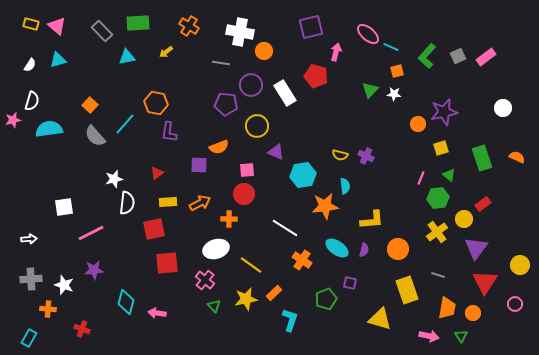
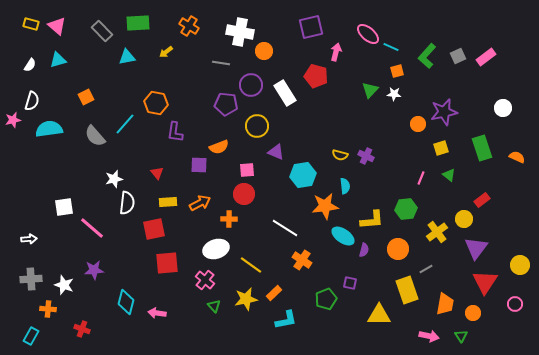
orange square at (90, 105): moved 4 px left, 8 px up; rotated 21 degrees clockwise
purple L-shape at (169, 132): moved 6 px right
green rectangle at (482, 158): moved 10 px up
red triangle at (157, 173): rotated 32 degrees counterclockwise
green hexagon at (438, 198): moved 32 px left, 11 px down
red rectangle at (483, 204): moved 1 px left, 4 px up
pink line at (91, 233): moved 1 px right, 5 px up; rotated 68 degrees clockwise
cyan ellipse at (337, 248): moved 6 px right, 12 px up
gray line at (438, 275): moved 12 px left, 6 px up; rotated 48 degrees counterclockwise
orange trapezoid at (447, 308): moved 2 px left, 4 px up
yellow triangle at (380, 319): moved 1 px left, 4 px up; rotated 15 degrees counterclockwise
cyan L-shape at (290, 320): moved 4 px left; rotated 60 degrees clockwise
cyan rectangle at (29, 338): moved 2 px right, 2 px up
